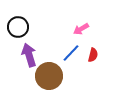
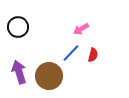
purple arrow: moved 10 px left, 17 px down
